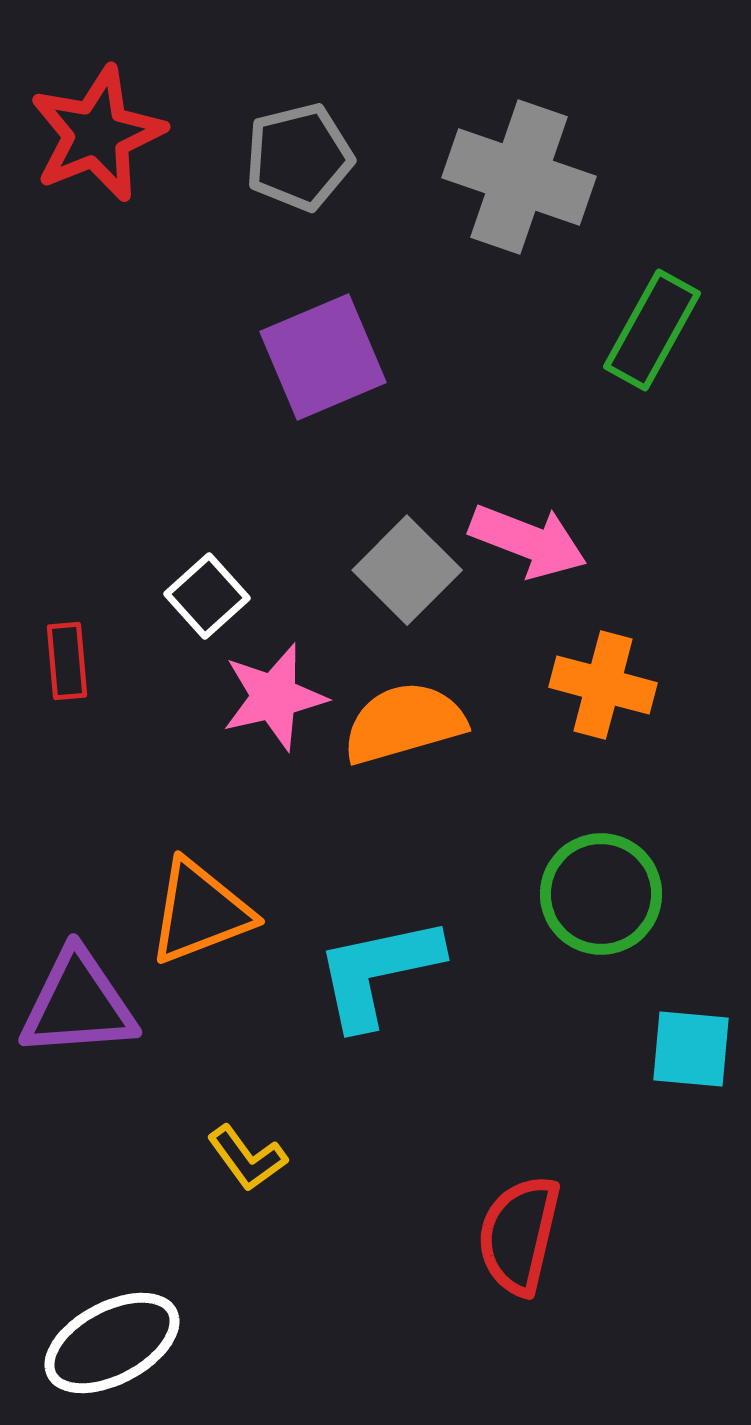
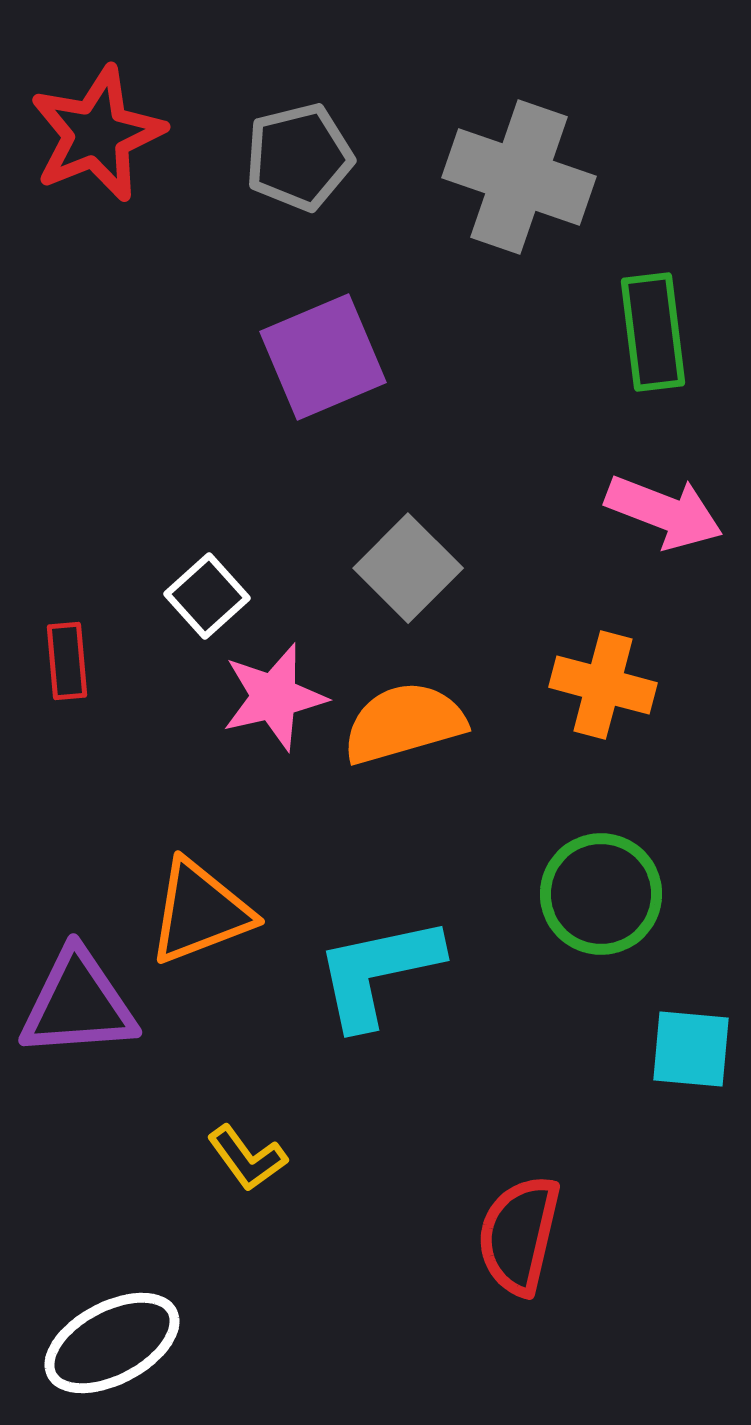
green rectangle: moved 1 px right, 2 px down; rotated 36 degrees counterclockwise
pink arrow: moved 136 px right, 29 px up
gray square: moved 1 px right, 2 px up
